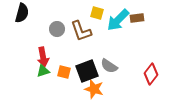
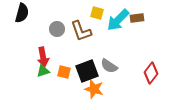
red diamond: moved 1 px up
